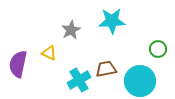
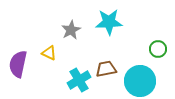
cyan star: moved 3 px left, 1 px down
